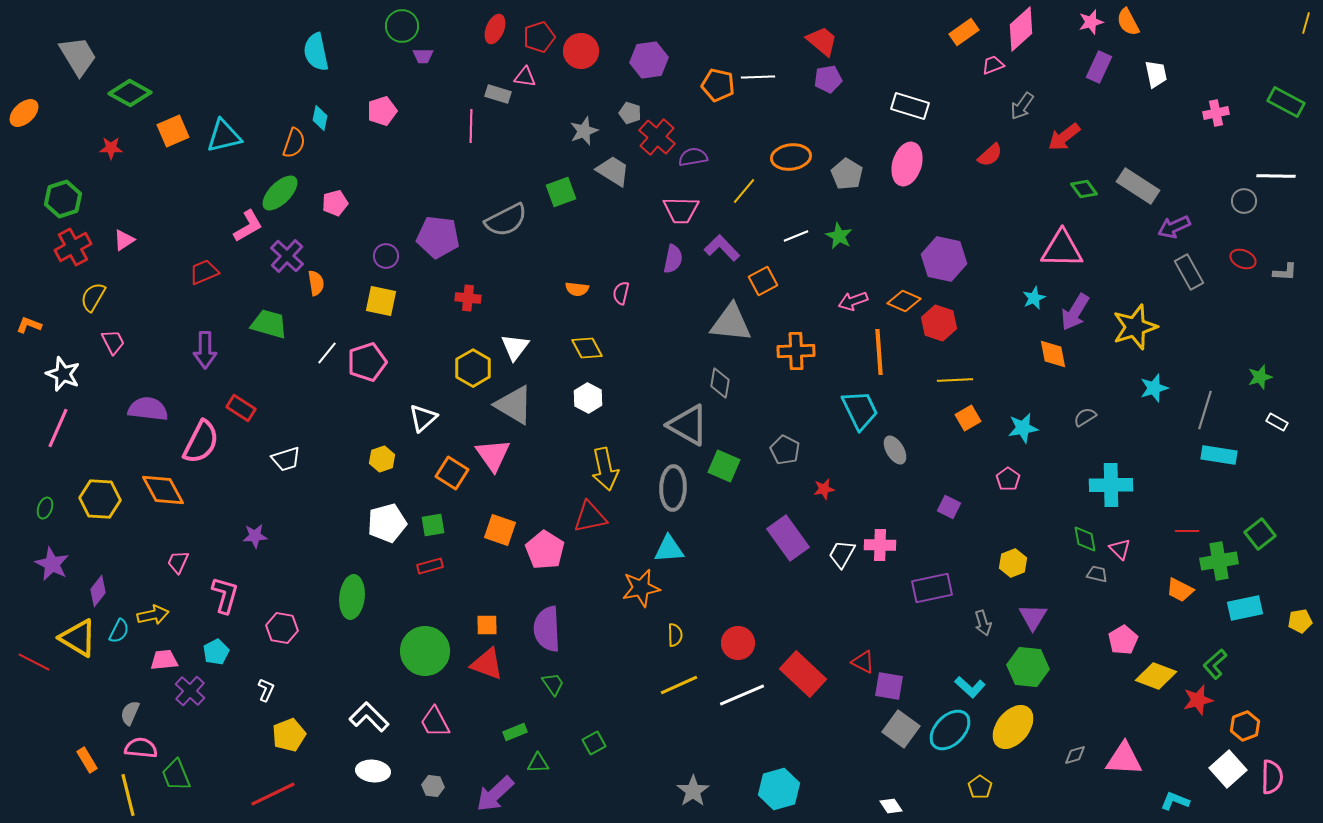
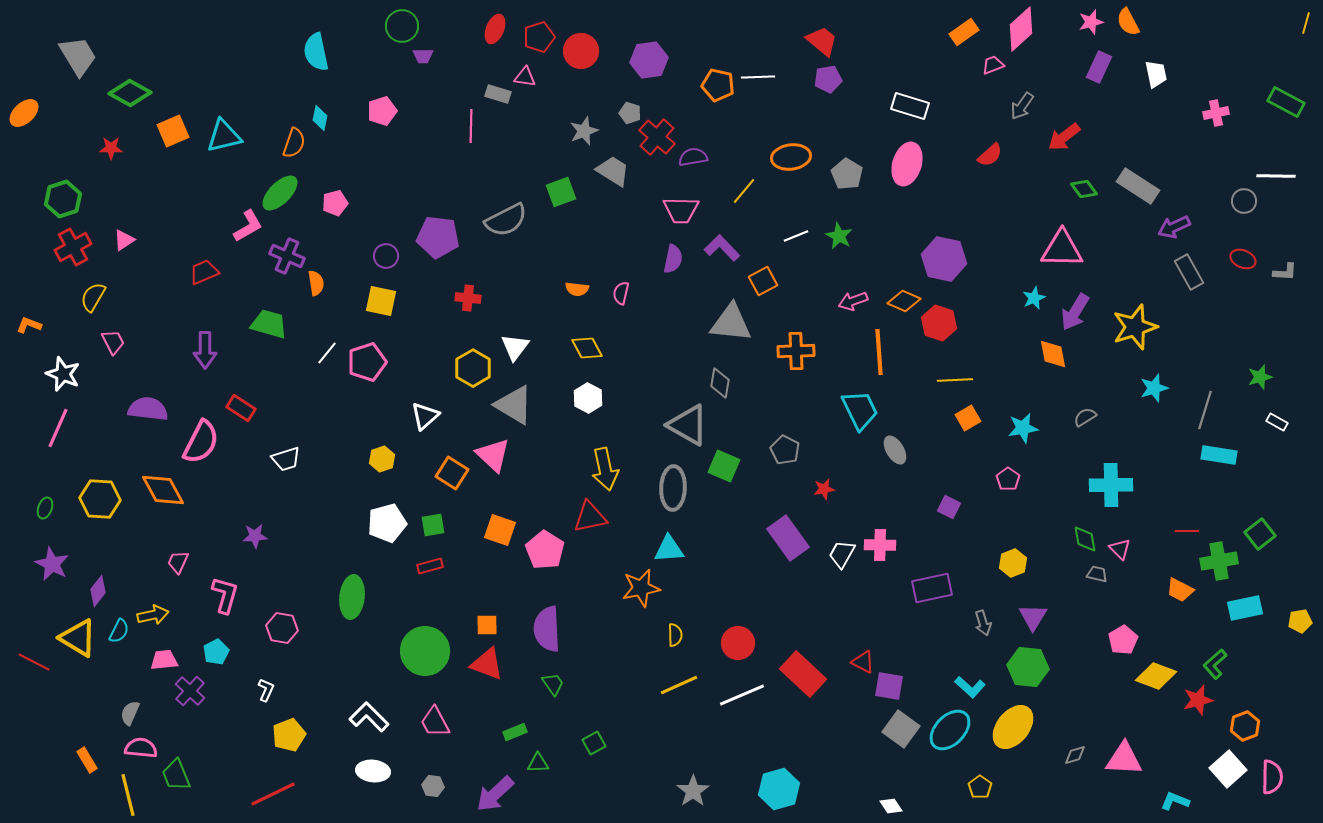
purple cross at (287, 256): rotated 20 degrees counterclockwise
white triangle at (423, 418): moved 2 px right, 2 px up
pink triangle at (493, 455): rotated 12 degrees counterclockwise
